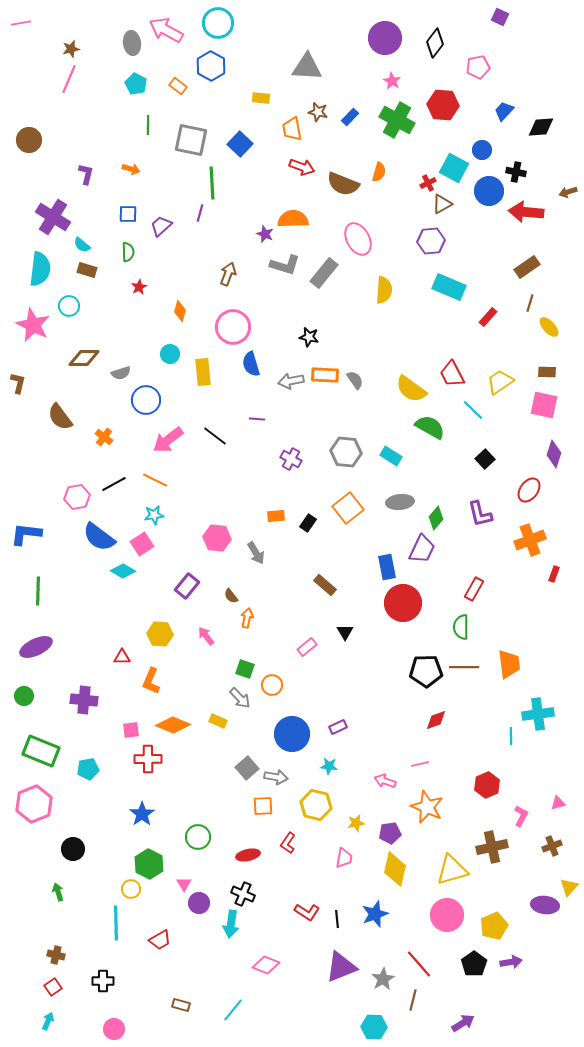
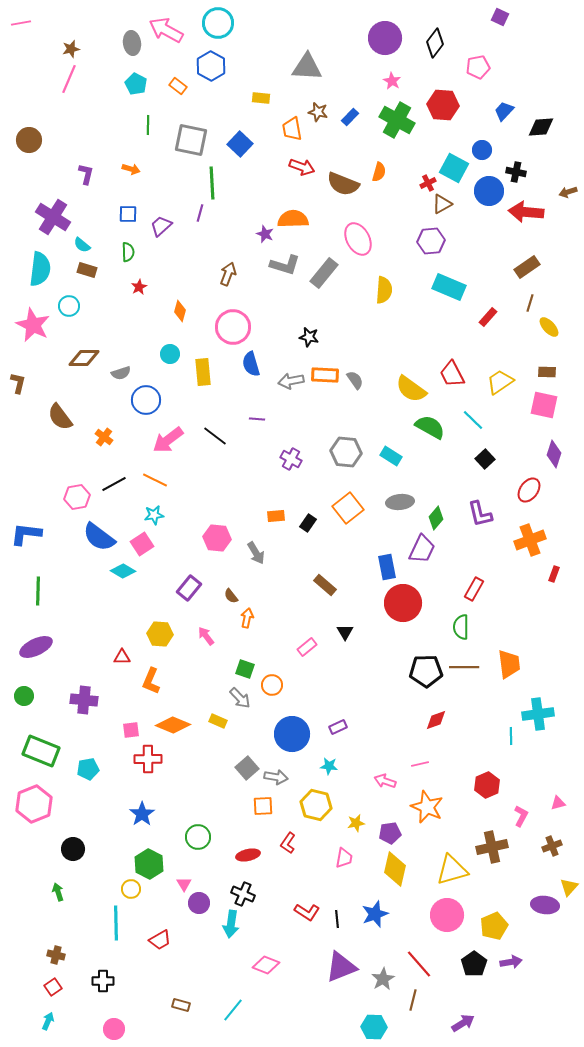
cyan line at (473, 410): moved 10 px down
purple rectangle at (187, 586): moved 2 px right, 2 px down
